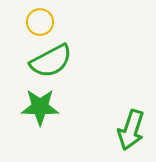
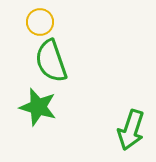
green semicircle: rotated 99 degrees clockwise
green star: moved 2 px left; rotated 15 degrees clockwise
